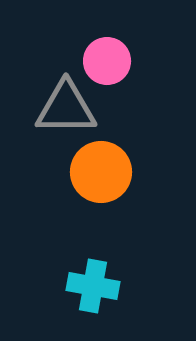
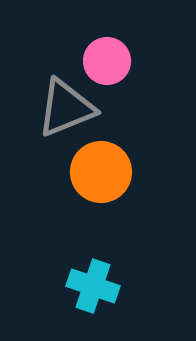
gray triangle: rotated 22 degrees counterclockwise
cyan cross: rotated 9 degrees clockwise
